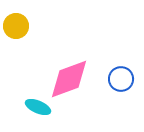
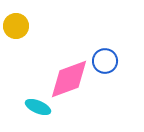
blue circle: moved 16 px left, 18 px up
